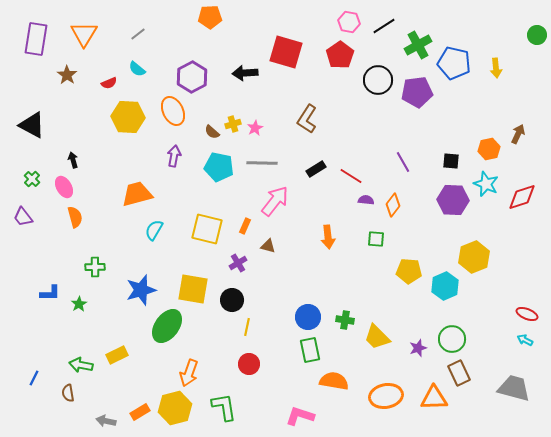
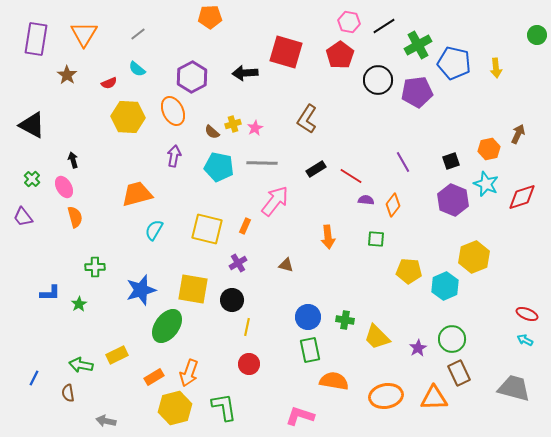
black square at (451, 161): rotated 24 degrees counterclockwise
purple hexagon at (453, 200): rotated 20 degrees clockwise
brown triangle at (268, 246): moved 18 px right, 19 px down
purple star at (418, 348): rotated 12 degrees counterclockwise
orange rectangle at (140, 412): moved 14 px right, 35 px up
